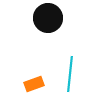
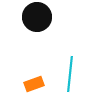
black circle: moved 11 px left, 1 px up
